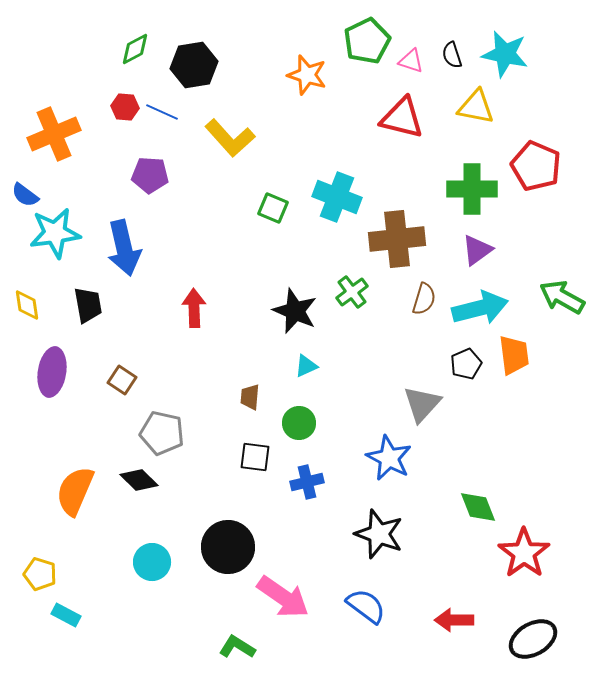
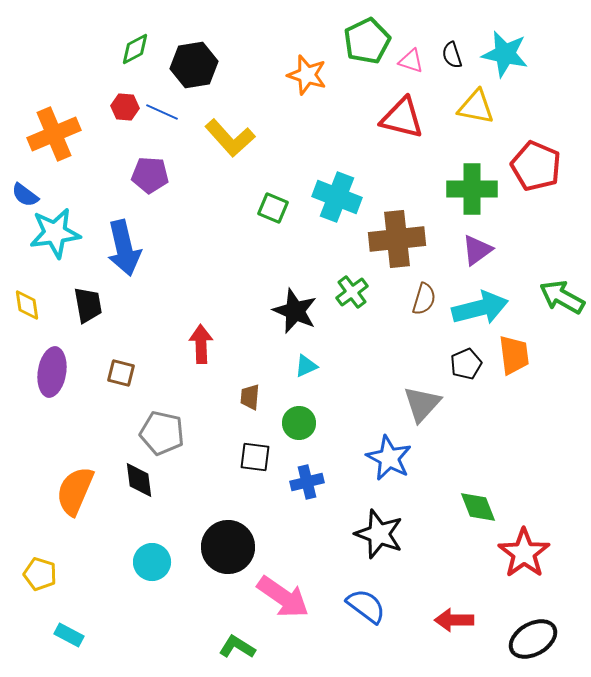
red arrow at (194, 308): moved 7 px right, 36 px down
brown square at (122, 380): moved 1 px left, 7 px up; rotated 20 degrees counterclockwise
black diamond at (139, 480): rotated 39 degrees clockwise
cyan rectangle at (66, 615): moved 3 px right, 20 px down
